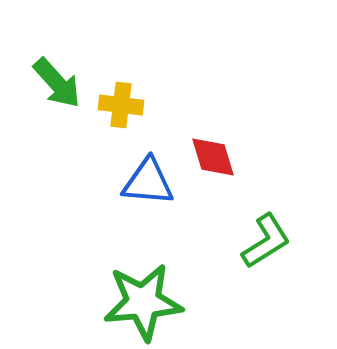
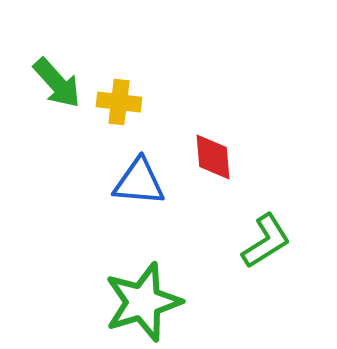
yellow cross: moved 2 px left, 3 px up
red diamond: rotated 12 degrees clockwise
blue triangle: moved 9 px left
green star: rotated 12 degrees counterclockwise
